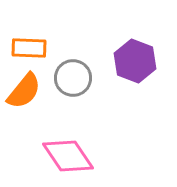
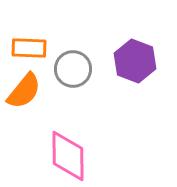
gray circle: moved 9 px up
pink diamond: rotated 34 degrees clockwise
